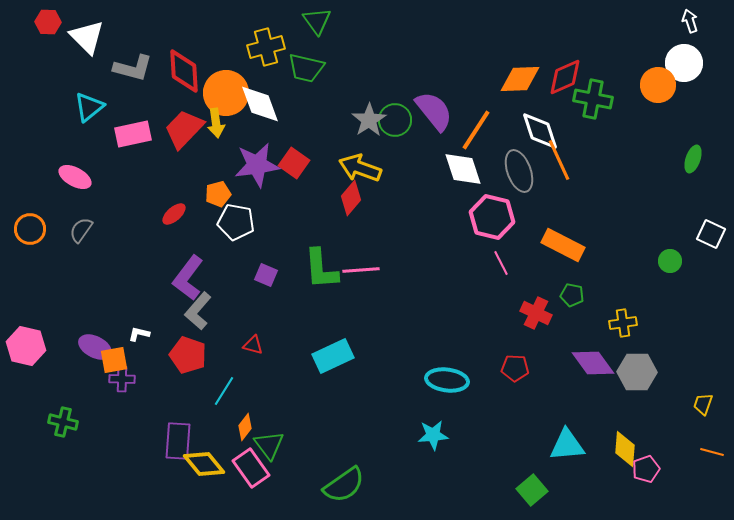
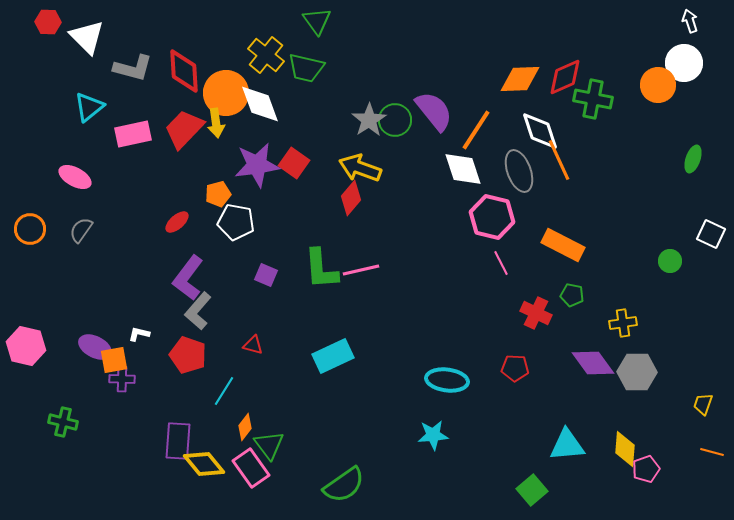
yellow cross at (266, 47): moved 8 px down; rotated 36 degrees counterclockwise
red ellipse at (174, 214): moved 3 px right, 8 px down
pink line at (361, 270): rotated 9 degrees counterclockwise
